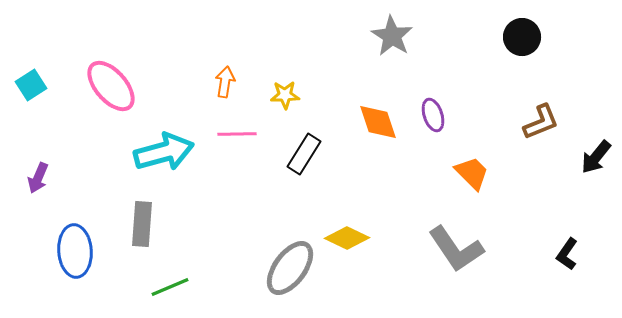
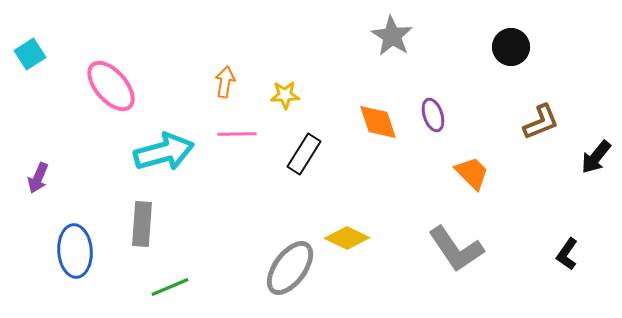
black circle: moved 11 px left, 10 px down
cyan square: moved 1 px left, 31 px up
